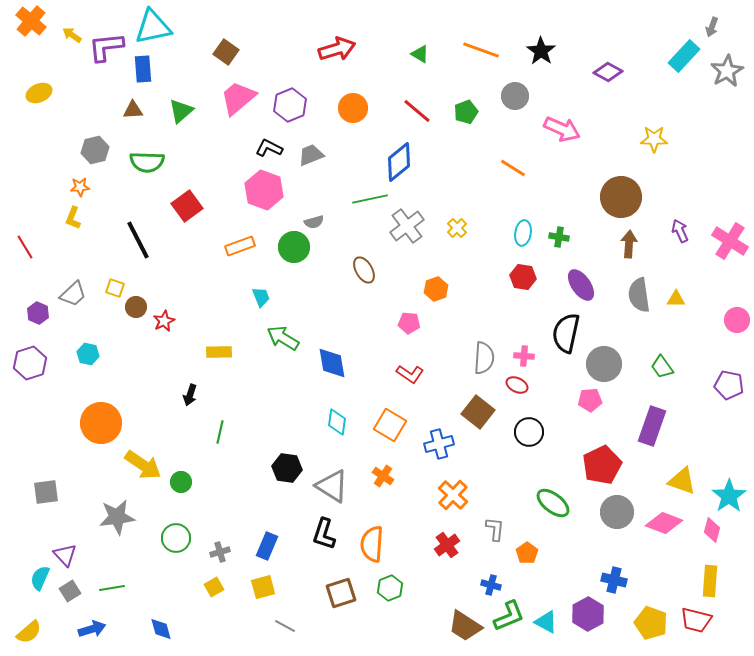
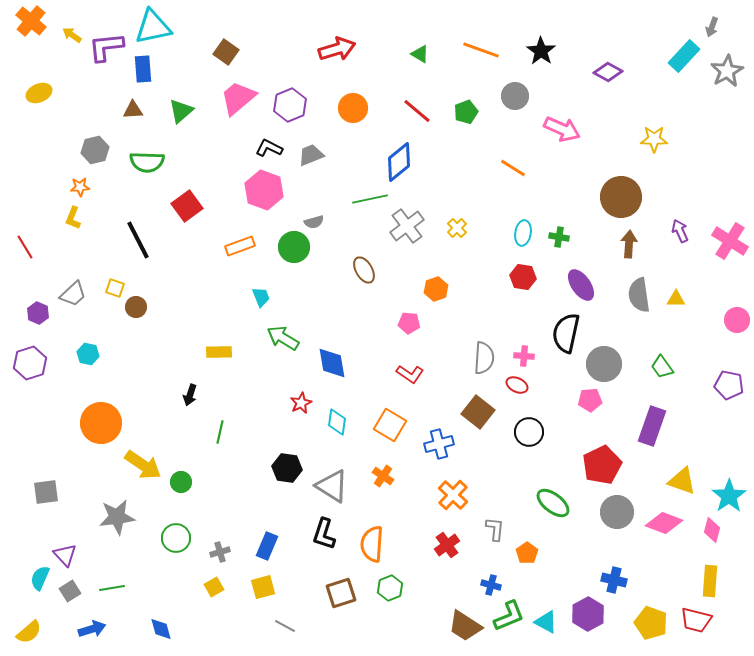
red star at (164, 321): moved 137 px right, 82 px down
